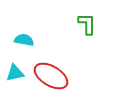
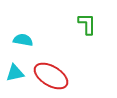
cyan semicircle: moved 1 px left
